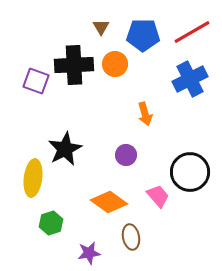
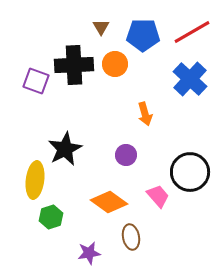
blue cross: rotated 20 degrees counterclockwise
yellow ellipse: moved 2 px right, 2 px down
green hexagon: moved 6 px up
